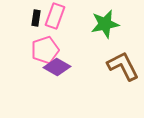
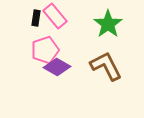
pink rectangle: rotated 60 degrees counterclockwise
green star: moved 3 px right; rotated 24 degrees counterclockwise
brown L-shape: moved 17 px left
